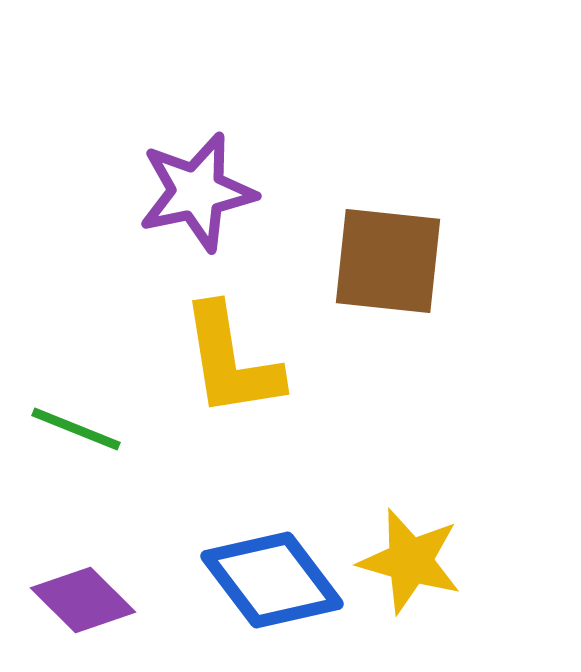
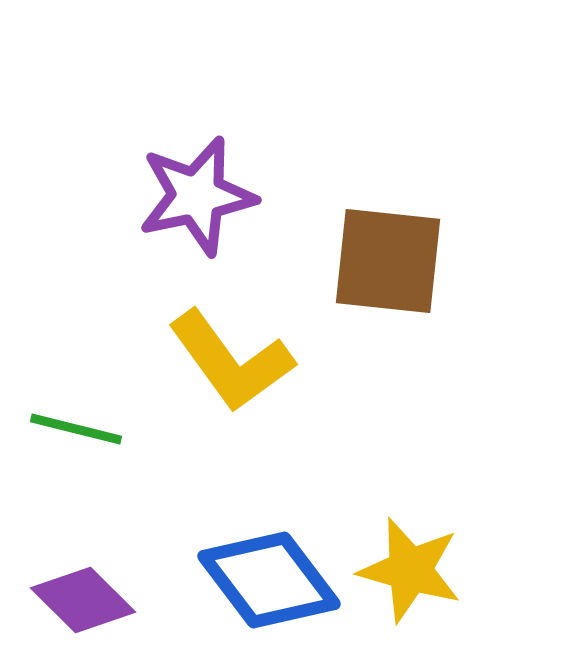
purple star: moved 4 px down
yellow L-shape: rotated 27 degrees counterclockwise
green line: rotated 8 degrees counterclockwise
yellow star: moved 9 px down
blue diamond: moved 3 px left
